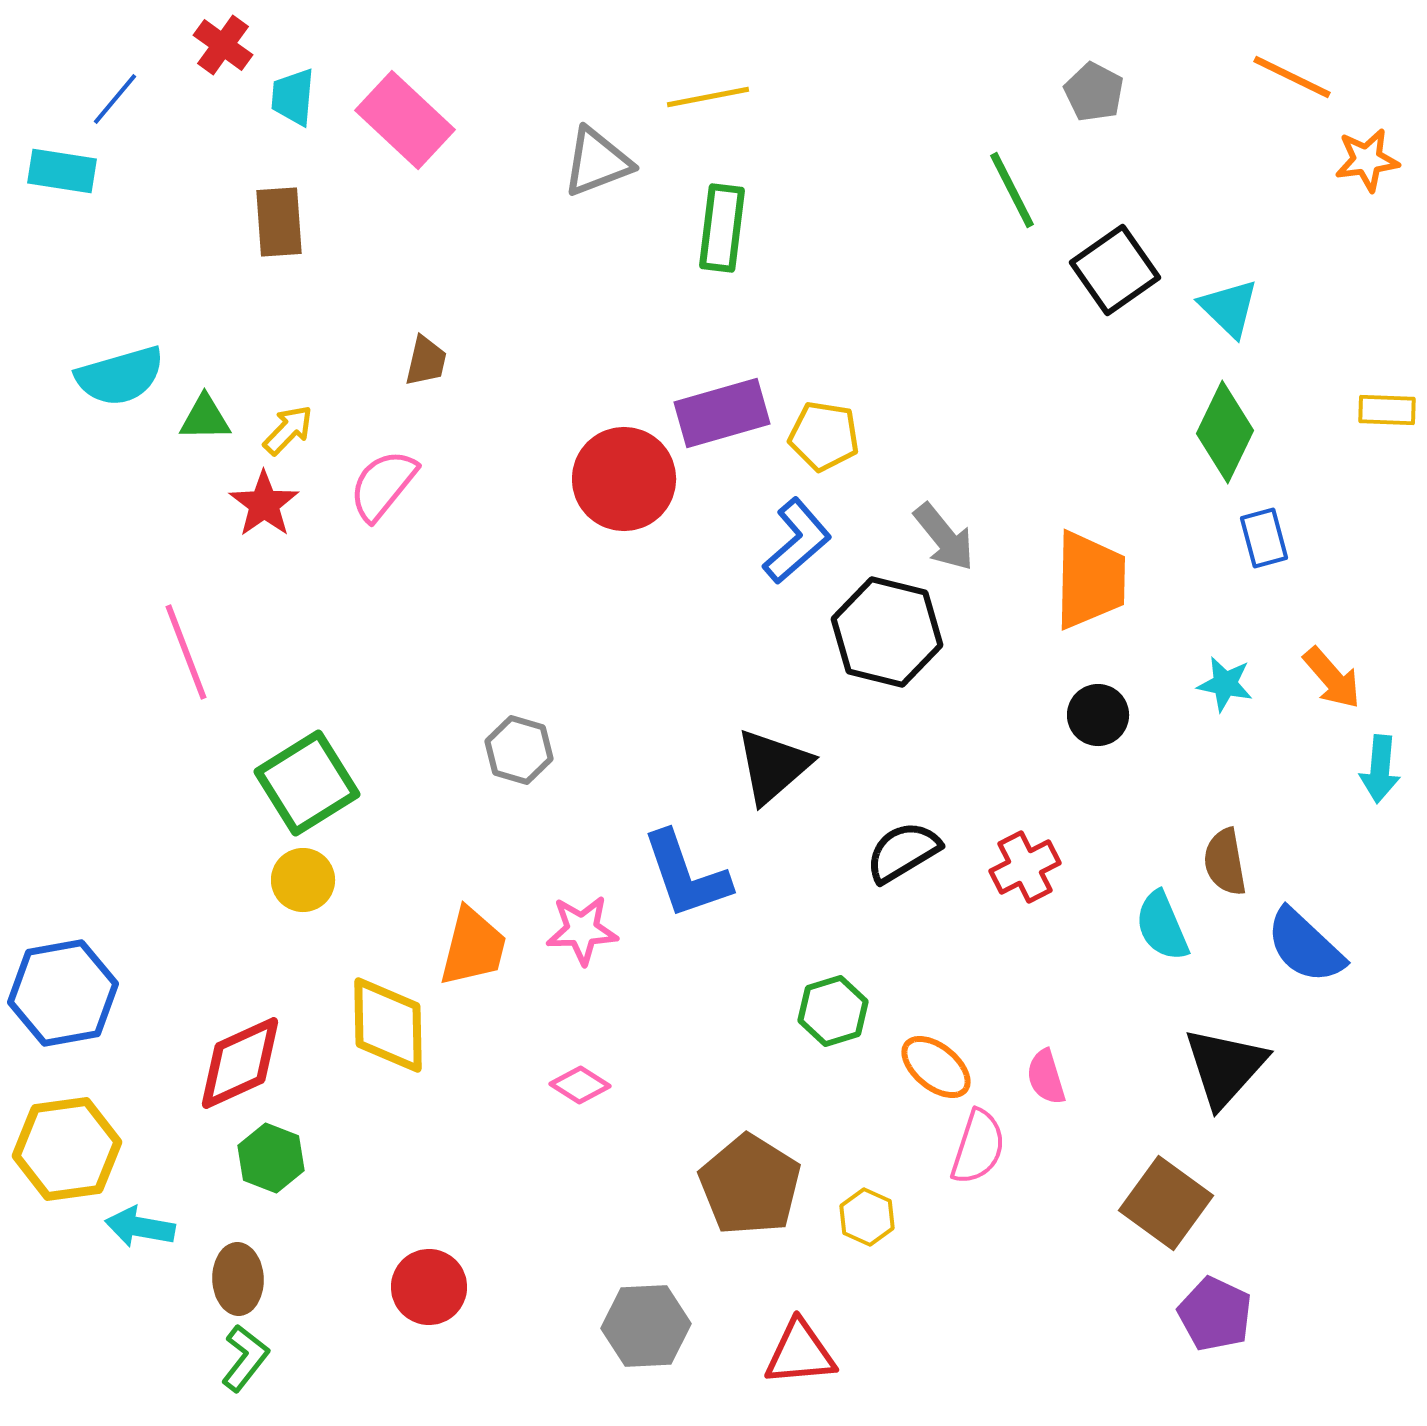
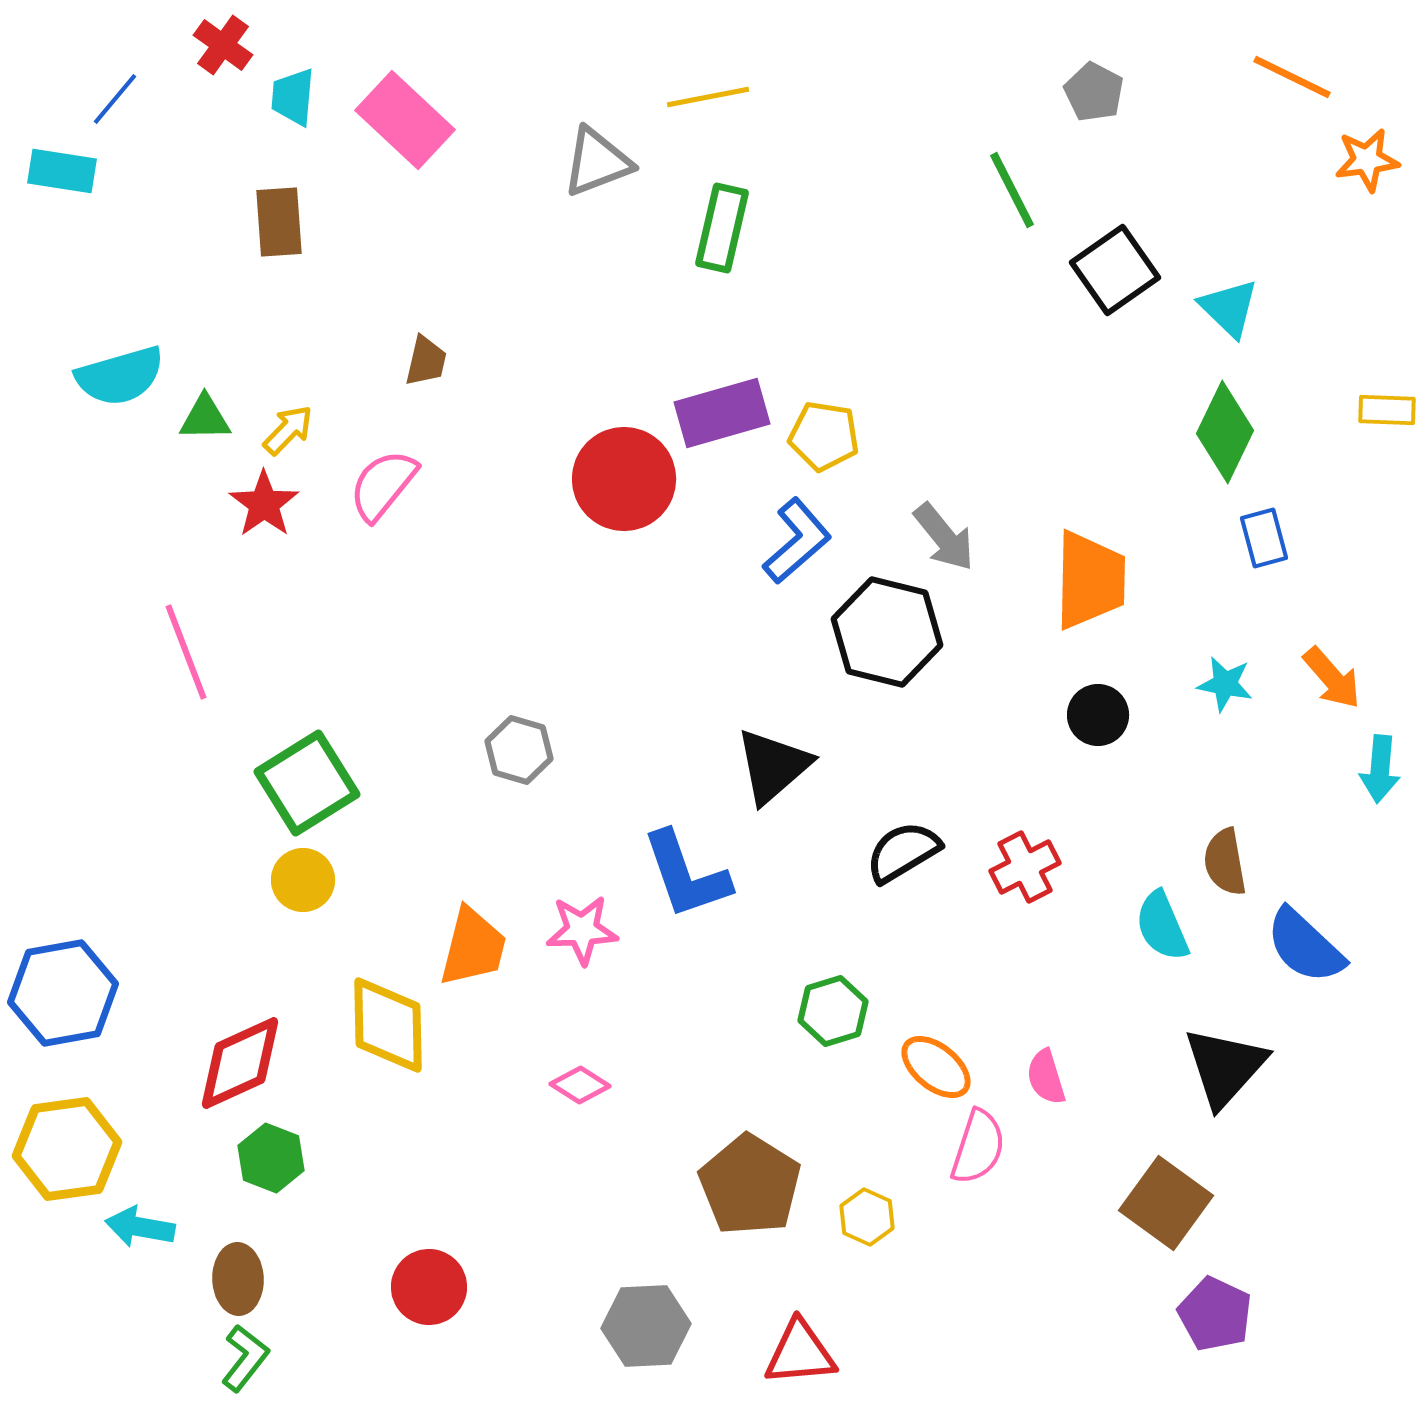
green rectangle at (722, 228): rotated 6 degrees clockwise
